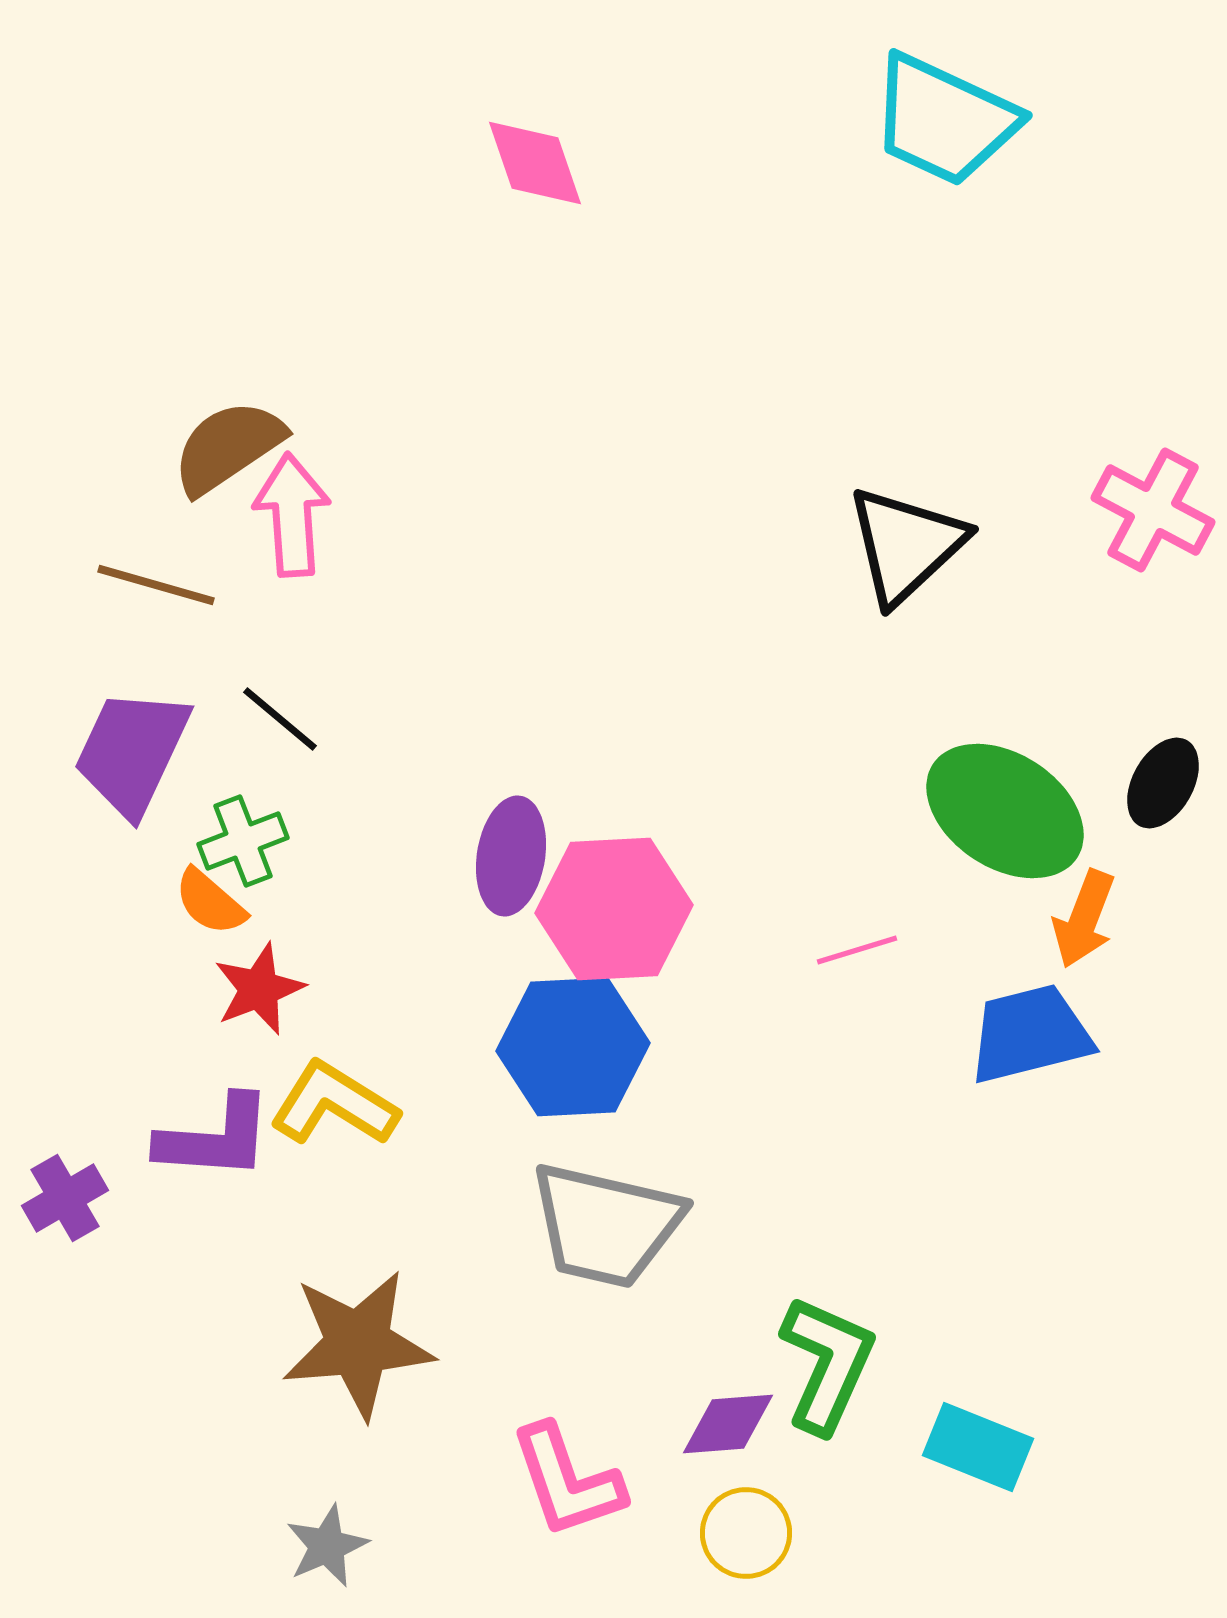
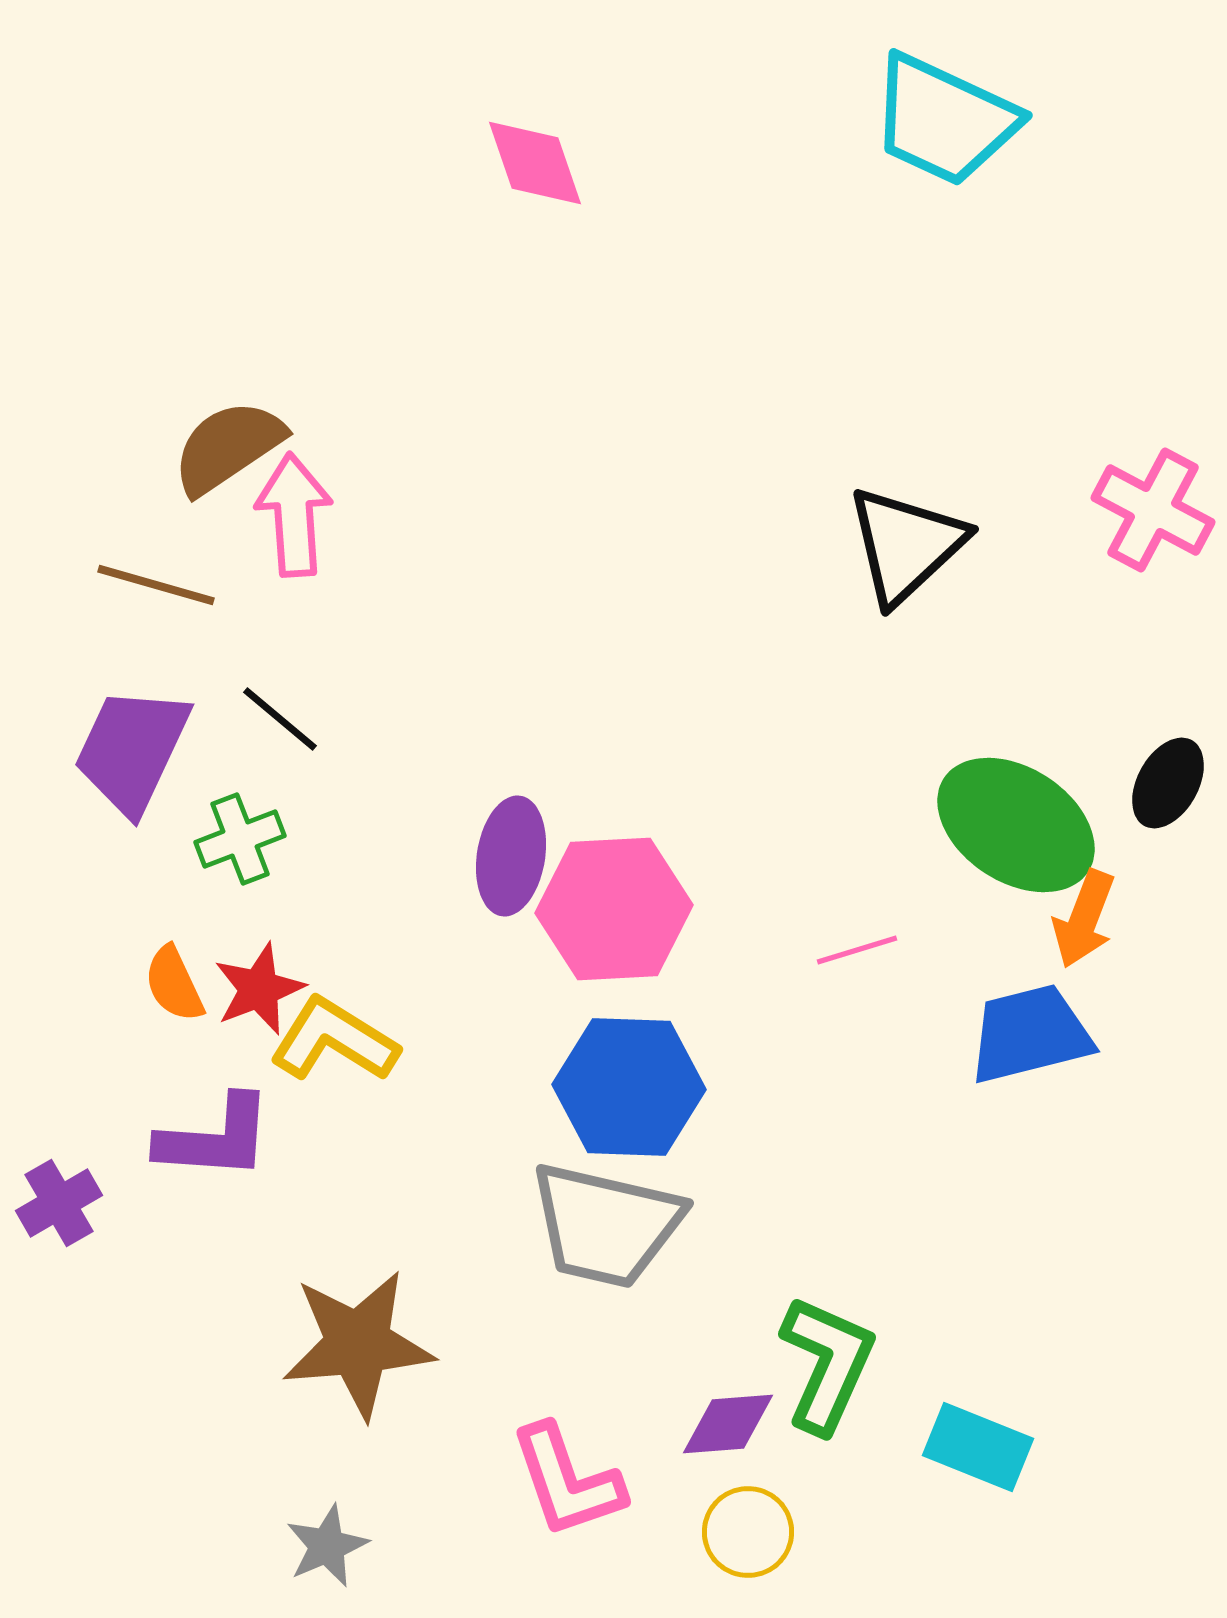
pink arrow: moved 2 px right
purple trapezoid: moved 2 px up
black ellipse: moved 5 px right
green ellipse: moved 11 px right, 14 px down
green cross: moved 3 px left, 2 px up
orange semicircle: moved 36 px left, 82 px down; rotated 24 degrees clockwise
blue hexagon: moved 56 px right, 40 px down; rotated 5 degrees clockwise
yellow L-shape: moved 64 px up
purple cross: moved 6 px left, 5 px down
yellow circle: moved 2 px right, 1 px up
